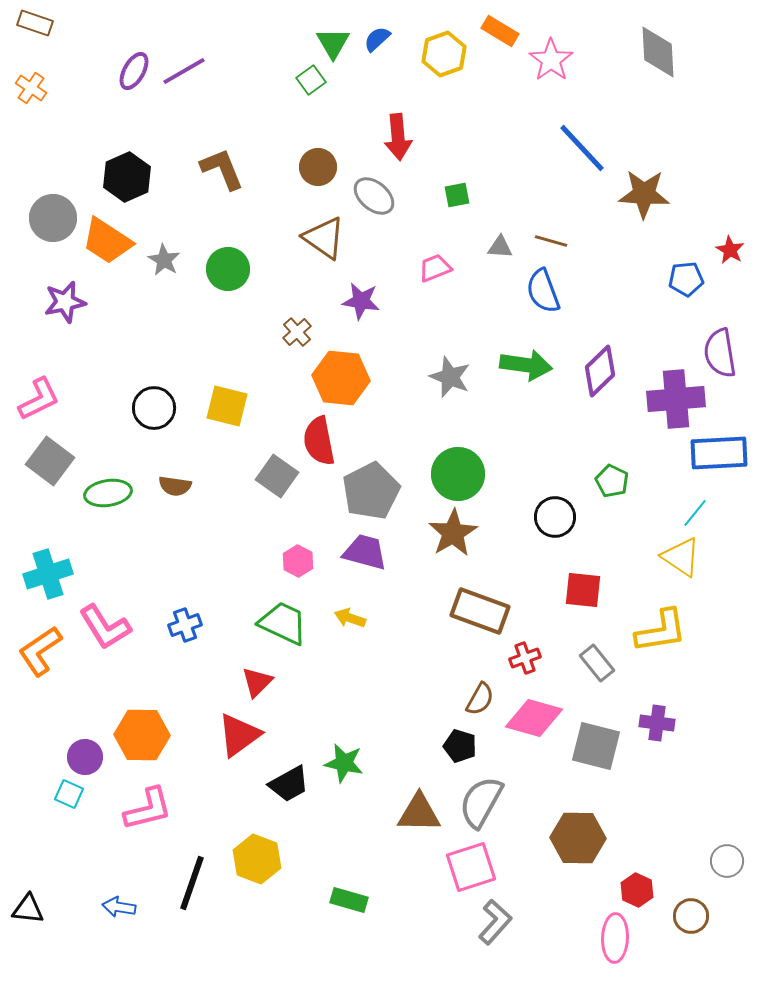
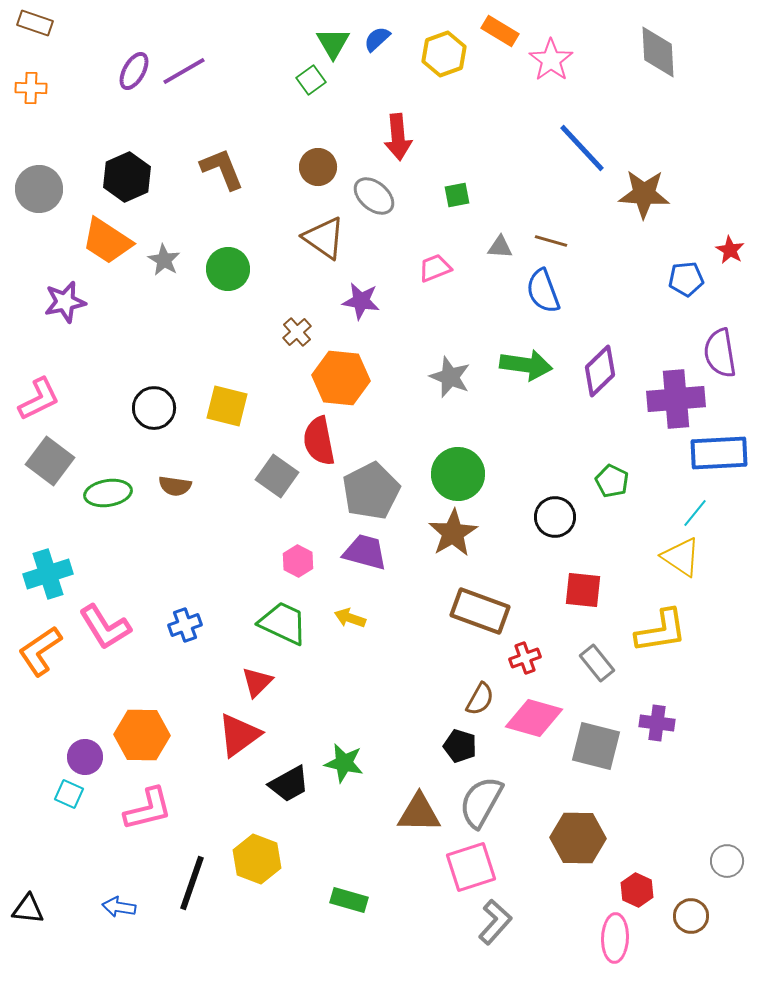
orange cross at (31, 88): rotated 32 degrees counterclockwise
gray circle at (53, 218): moved 14 px left, 29 px up
